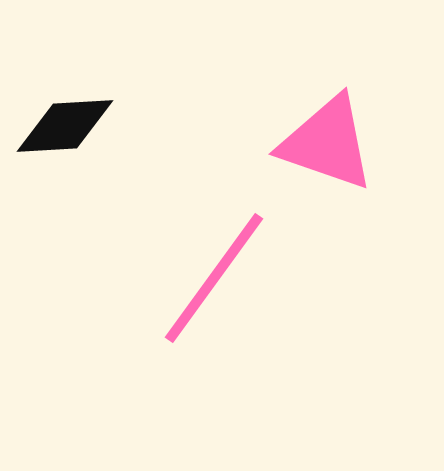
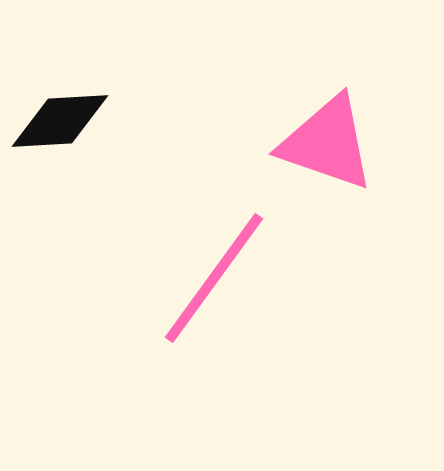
black diamond: moved 5 px left, 5 px up
